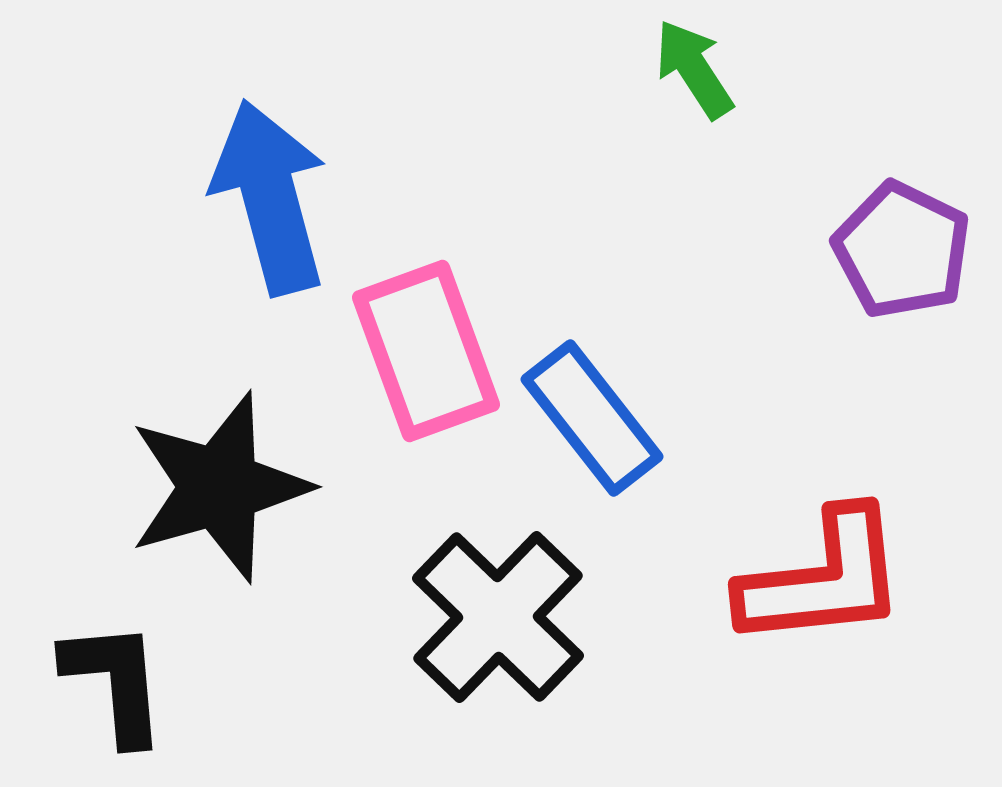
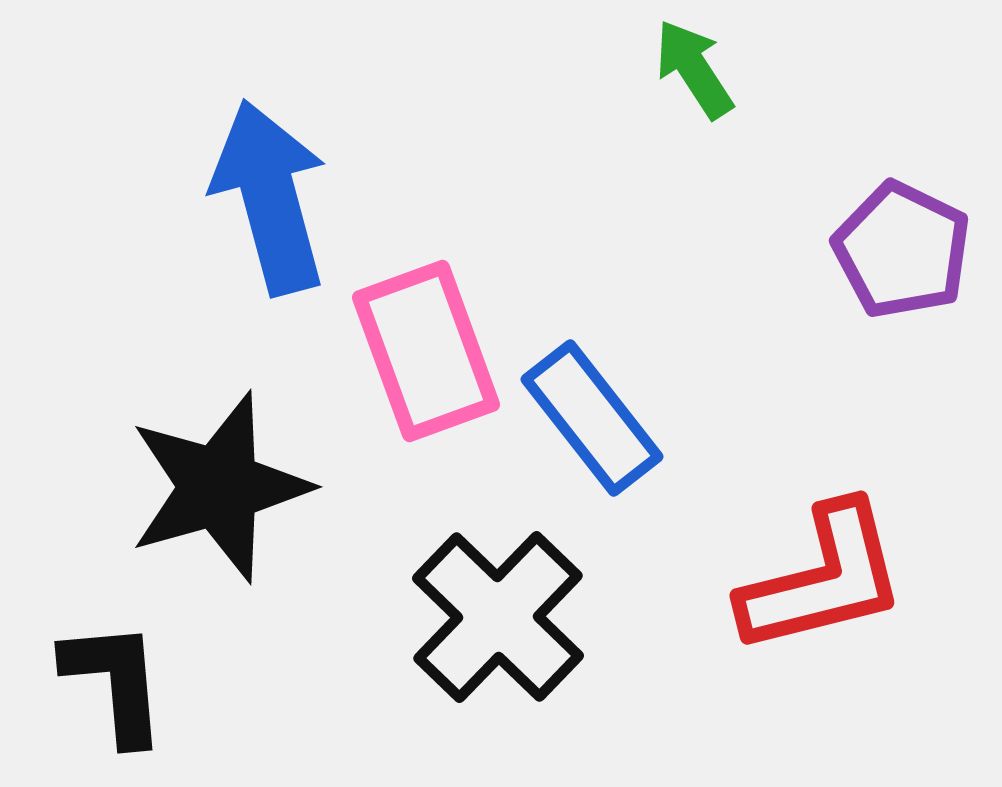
red L-shape: rotated 8 degrees counterclockwise
